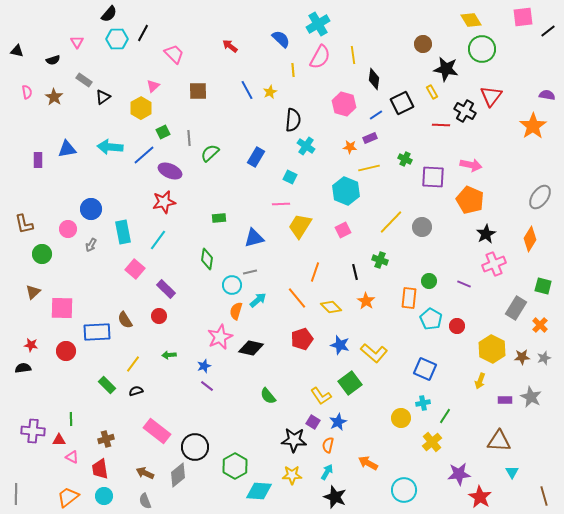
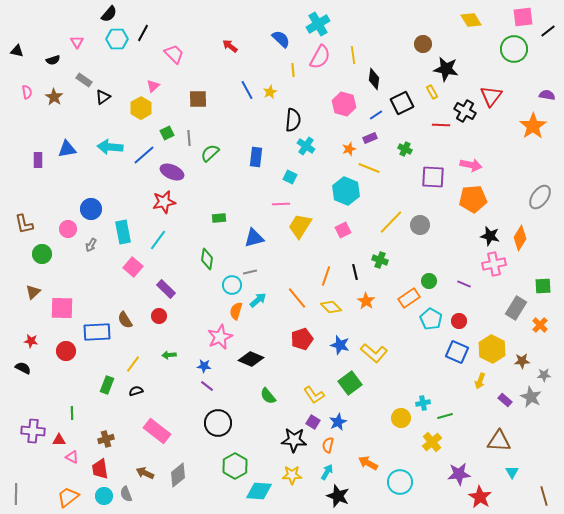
green circle at (482, 49): moved 32 px right
brown square at (198, 91): moved 8 px down
green square at (163, 132): moved 4 px right, 1 px down
orange star at (350, 147): moved 1 px left, 2 px down; rotated 24 degrees counterclockwise
blue rectangle at (256, 157): rotated 24 degrees counterclockwise
green cross at (405, 159): moved 10 px up
yellow line at (369, 168): rotated 35 degrees clockwise
purple ellipse at (170, 171): moved 2 px right, 1 px down
orange pentagon at (470, 200): moved 3 px right, 1 px up; rotated 28 degrees counterclockwise
gray circle at (422, 227): moved 2 px left, 2 px up
black star at (486, 234): moved 4 px right, 2 px down; rotated 30 degrees counterclockwise
orange diamond at (530, 239): moved 10 px left, 1 px up
pink cross at (494, 264): rotated 10 degrees clockwise
pink square at (135, 269): moved 2 px left, 2 px up
orange line at (315, 272): moved 11 px right, 4 px down
green square at (543, 286): rotated 18 degrees counterclockwise
orange rectangle at (409, 298): rotated 50 degrees clockwise
red circle at (457, 326): moved 2 px right, 5 px up
red star at (31, 345): moved 4 px up
black diamond at (251, 348): moved 11 px down; rotated 10 degrees clockwise
brown star at (522, 357): moved 4 px down
gray star at (544, 358): moved 17 px down; rotated 16 degrees clockwise
blue star at (204, 366): rotated 24 degrees clockwise
black semicircle at (23, 368): rotated 35 degrees clockwise
blue square at (425, 369): moved 32 px right, 17 px up
green rectangle at (107, 385): rotated 66 degrees clockwise
yellow L-shape at (321, 396): moved 7 px left, 1 px up
purple rectangle at (505, 400): rotated 40 degrees clockwise
green line at (445, 416): rotated 42 degrees clockwise
green line at (71, 419): moved 1 px right, 6 px up
black circle at (195, 447): moved 23 px right, 24 px up
cyan circle at (404, 490): moved 4 px left, 8 px up
black star at (335, 497): moved 3 px right, 1 px up
gray semicircle at (145, 501): moved 19 px left, 7 px up
